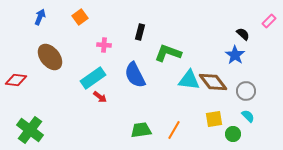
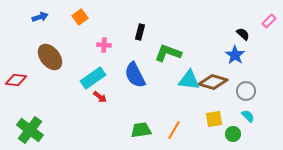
blue arrow: rotated 49 degrees clockwise
brown diamond: rotated 36 degrees counterclockwise
